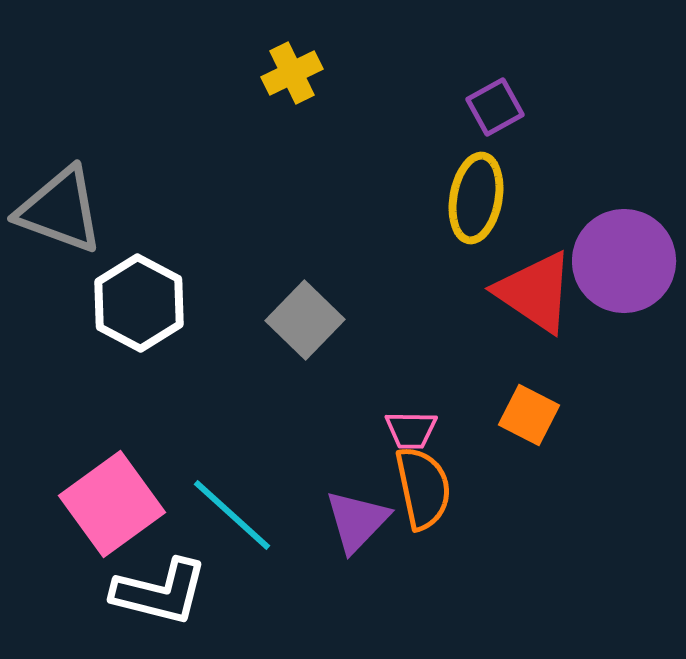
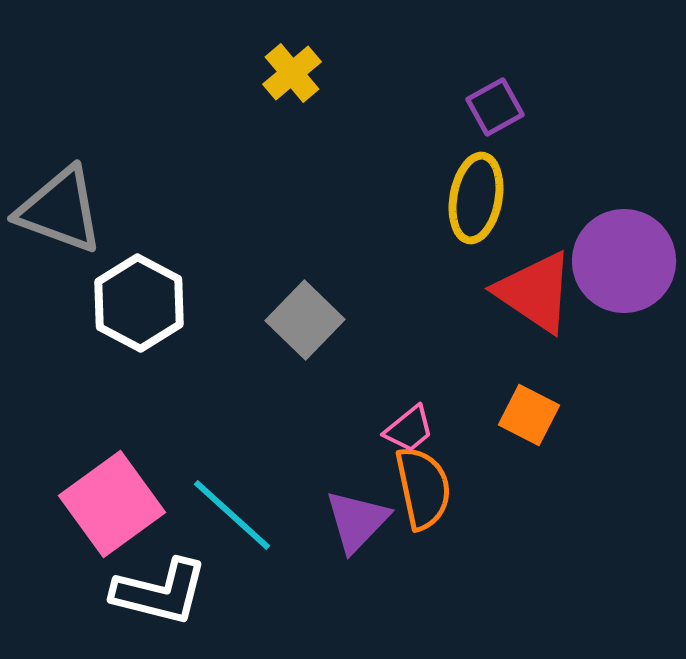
yellow cross: rotated 14 degrees counterclockwise
pink trapezoid: moved 2 px left, 1 px up; rotated 40 degrees counterclockwise
